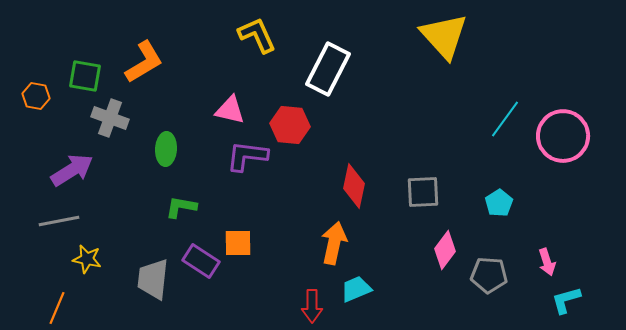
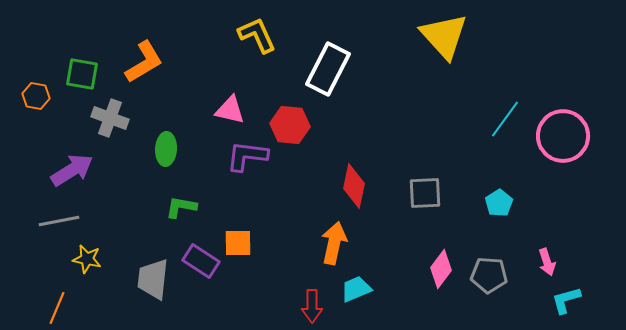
green square: moved 3 px left, 2 px up
gray square: moved 2 px right, 1 px down
pink diamond: moved 4 px left, 19 px down
